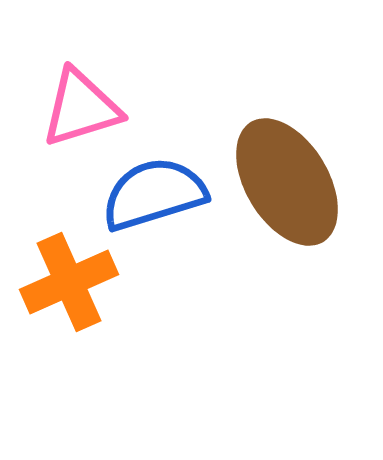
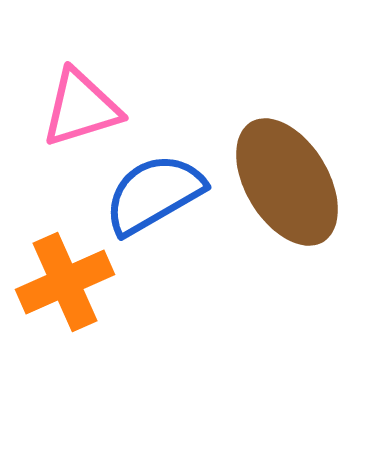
blue semicircle: rotated 13 degrees counterclockwise
orange cross: moved 4 px left
